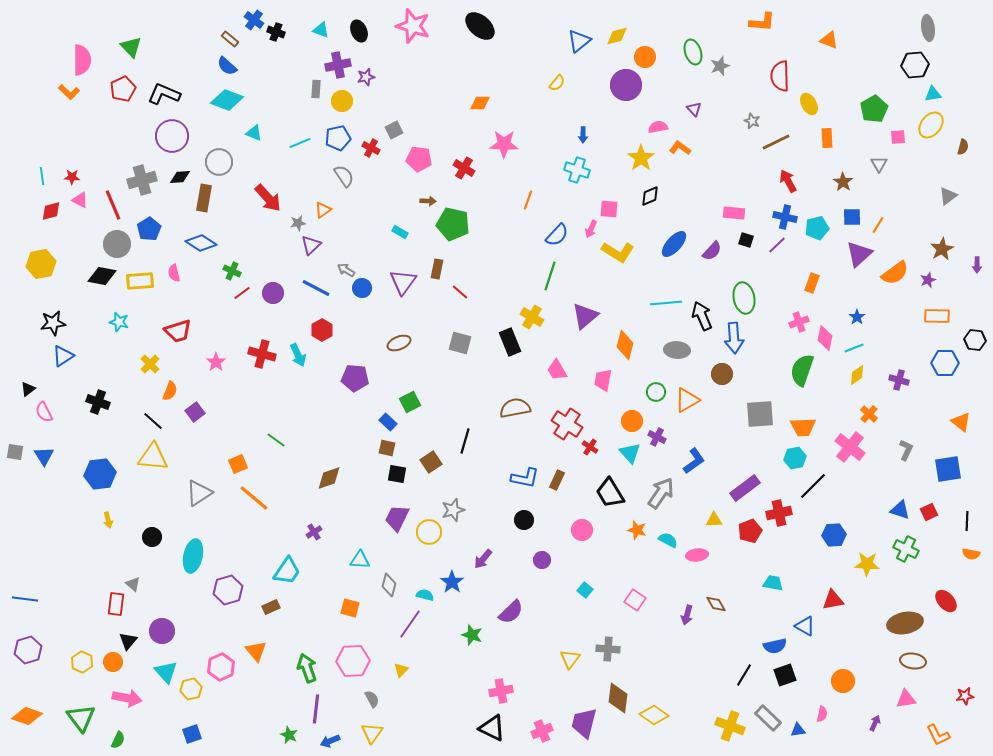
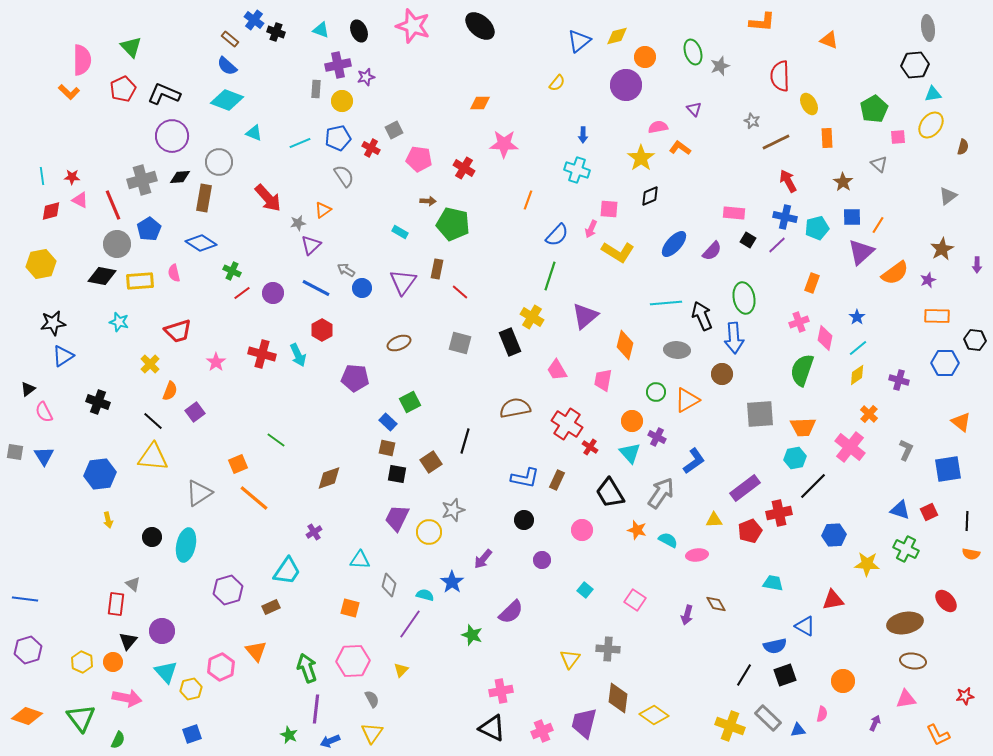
gray triangle at (879, 164): rotated 18 degrees counterclockwise
black square at (746, 240): moved 2 px right; rotated 14 degrees clockwise
purple triangle at (859, 254): moved 2 px right, 2 px up
cyan line at (854, 348): moved 4 px right; rotated 18 degrees counterclockwise
cyan ellipse at (193, 556): moved 7 px left, 11 px up
